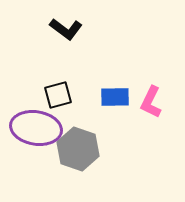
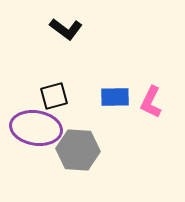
black square: moved 4 px left, 1 px down
gray hexagon: moved 1 px down; rotated 15 degrees counterclockwise
